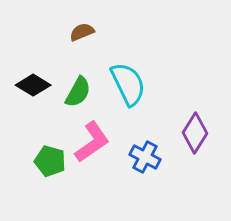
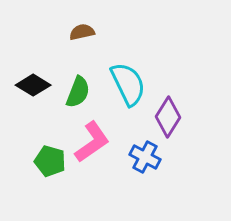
brown semicircle: rotated 10 degrees clockwise
green semicircle: rotated 8 degrees counterclockwise
purple diamond: moved 27 px left, 16 px up
